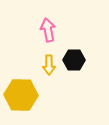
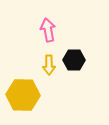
yellow hexagon: moved 2 px right
